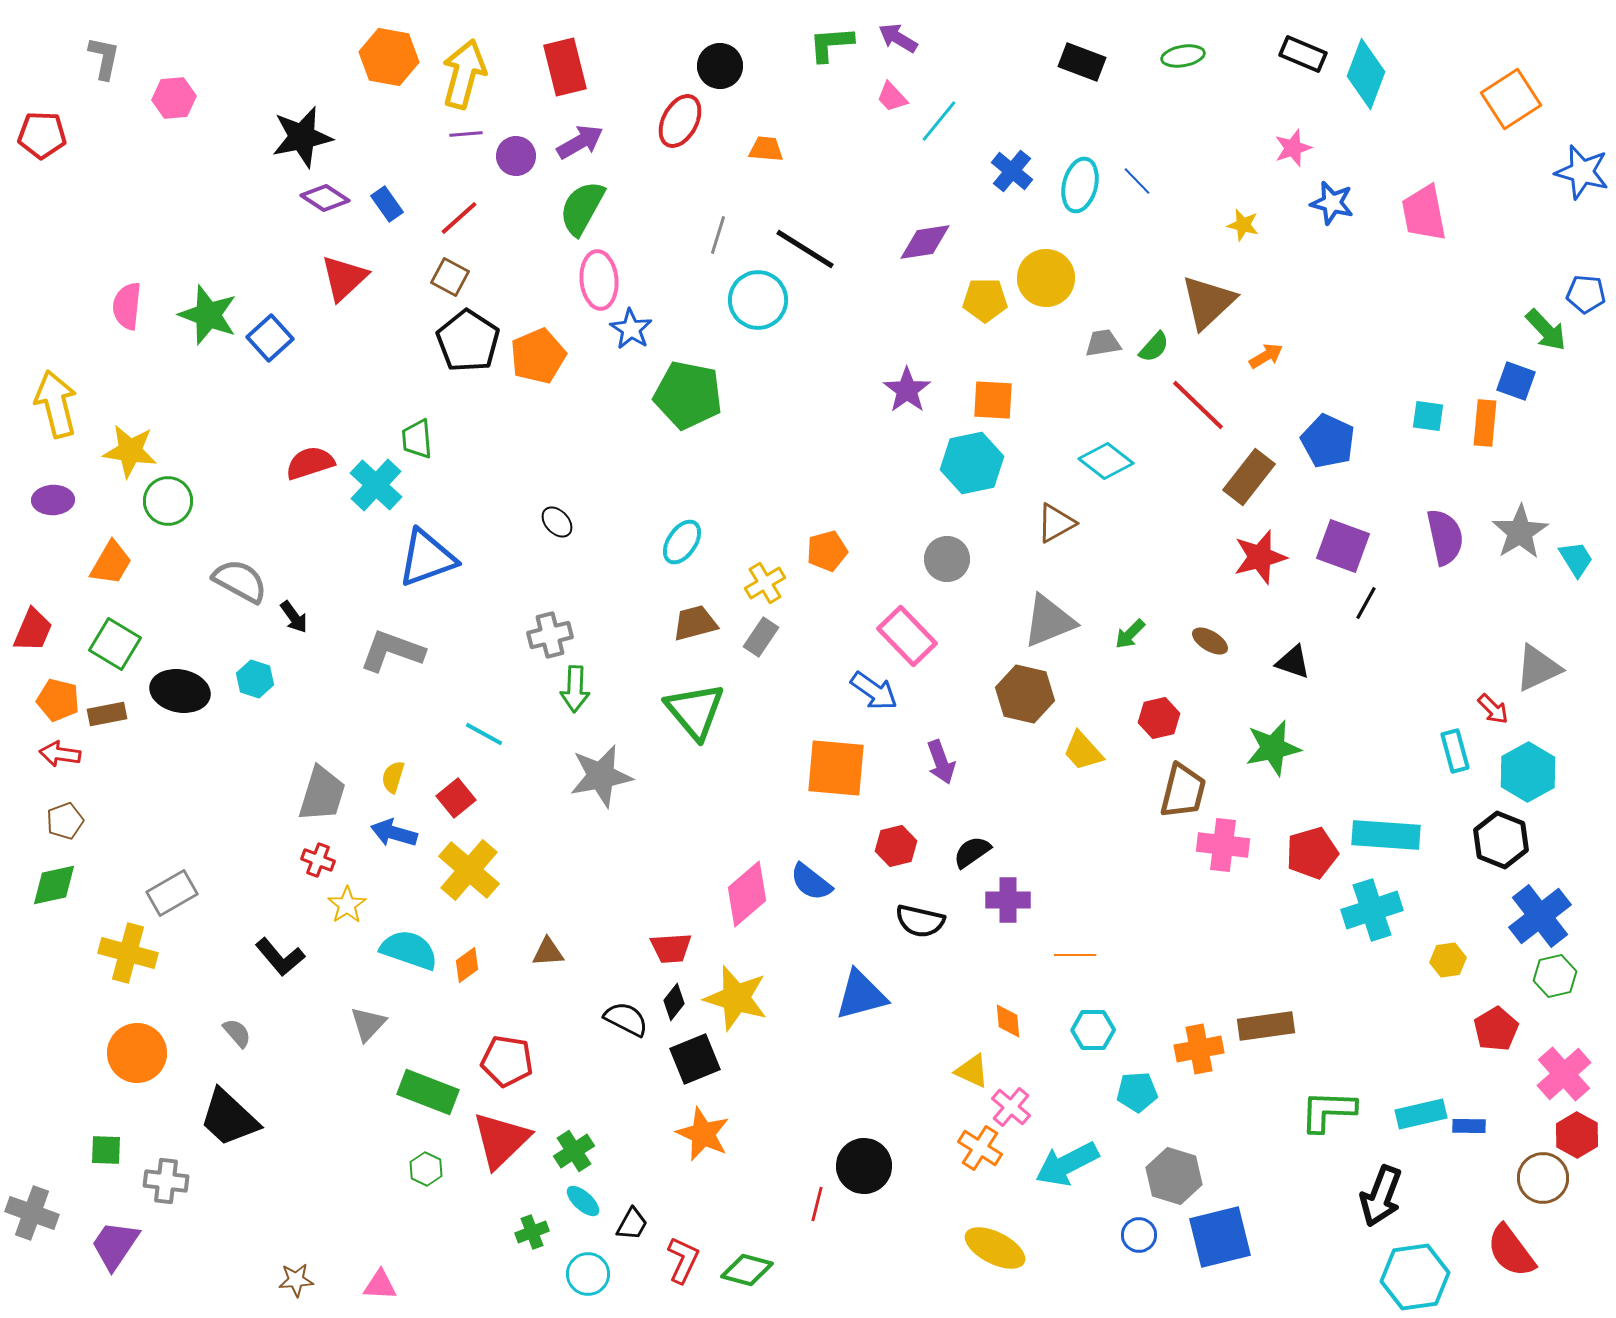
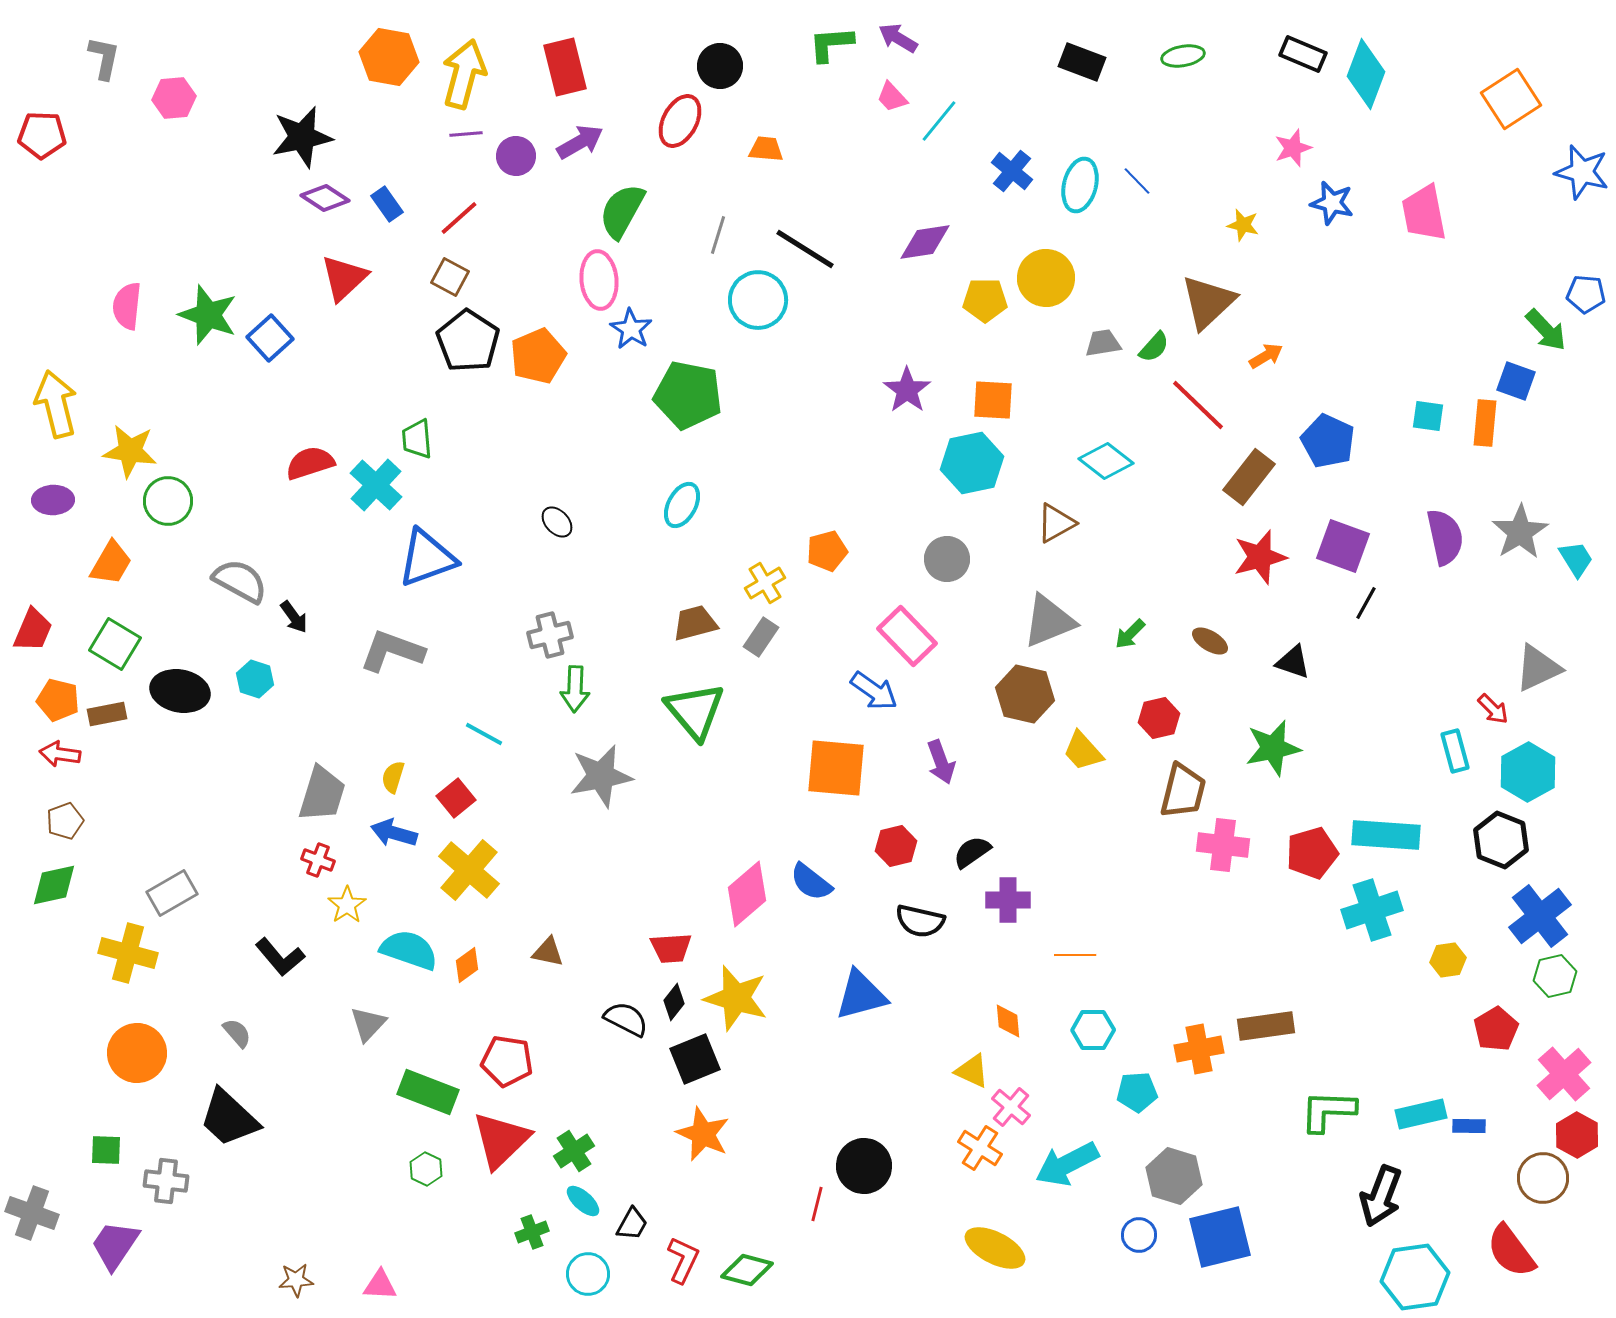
green semicircle at (582, 208): moved 40 px right, 3 px down
cyan ellipse at (682, 542): moved 37 px up; rotated 6 degrees counterclockwise
brown triangle at (548, 952): rotated 16 degrees clockwise
